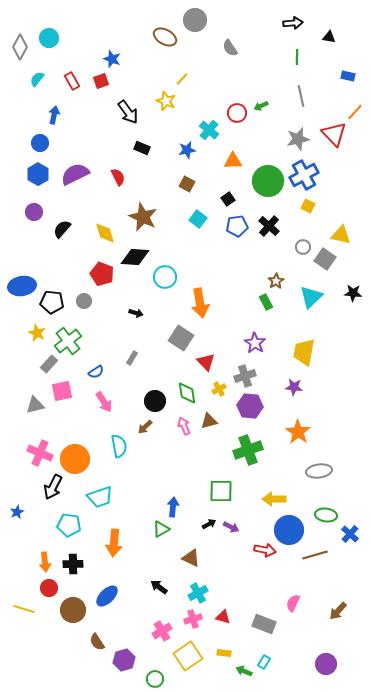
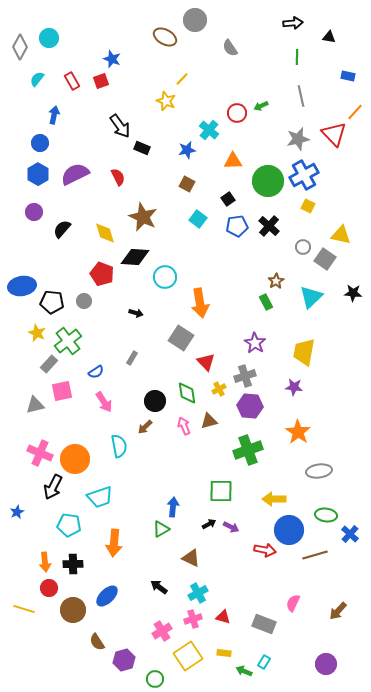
black arrow at (128, 112): moved 8 px left, 14 px down
